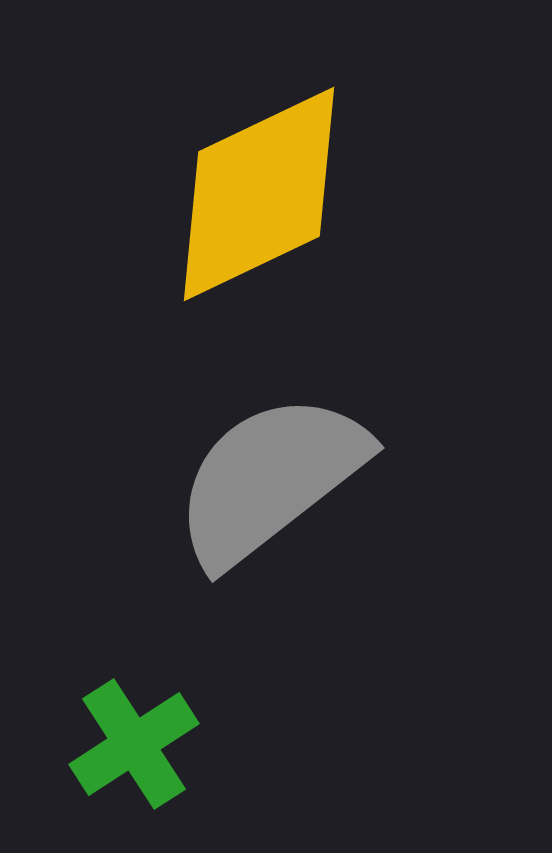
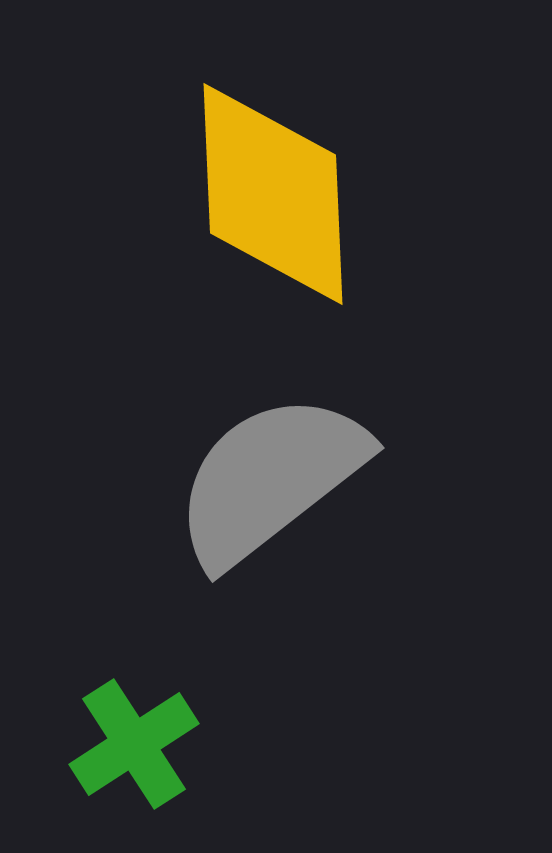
yellow diamond: moved 14 px right; rotated 67 degrees counterclockwise
